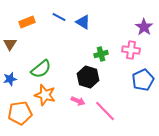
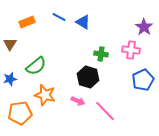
green cross: rotated 24 degrees clockwise
green semicircle: moved 5 px left, 3 px up
